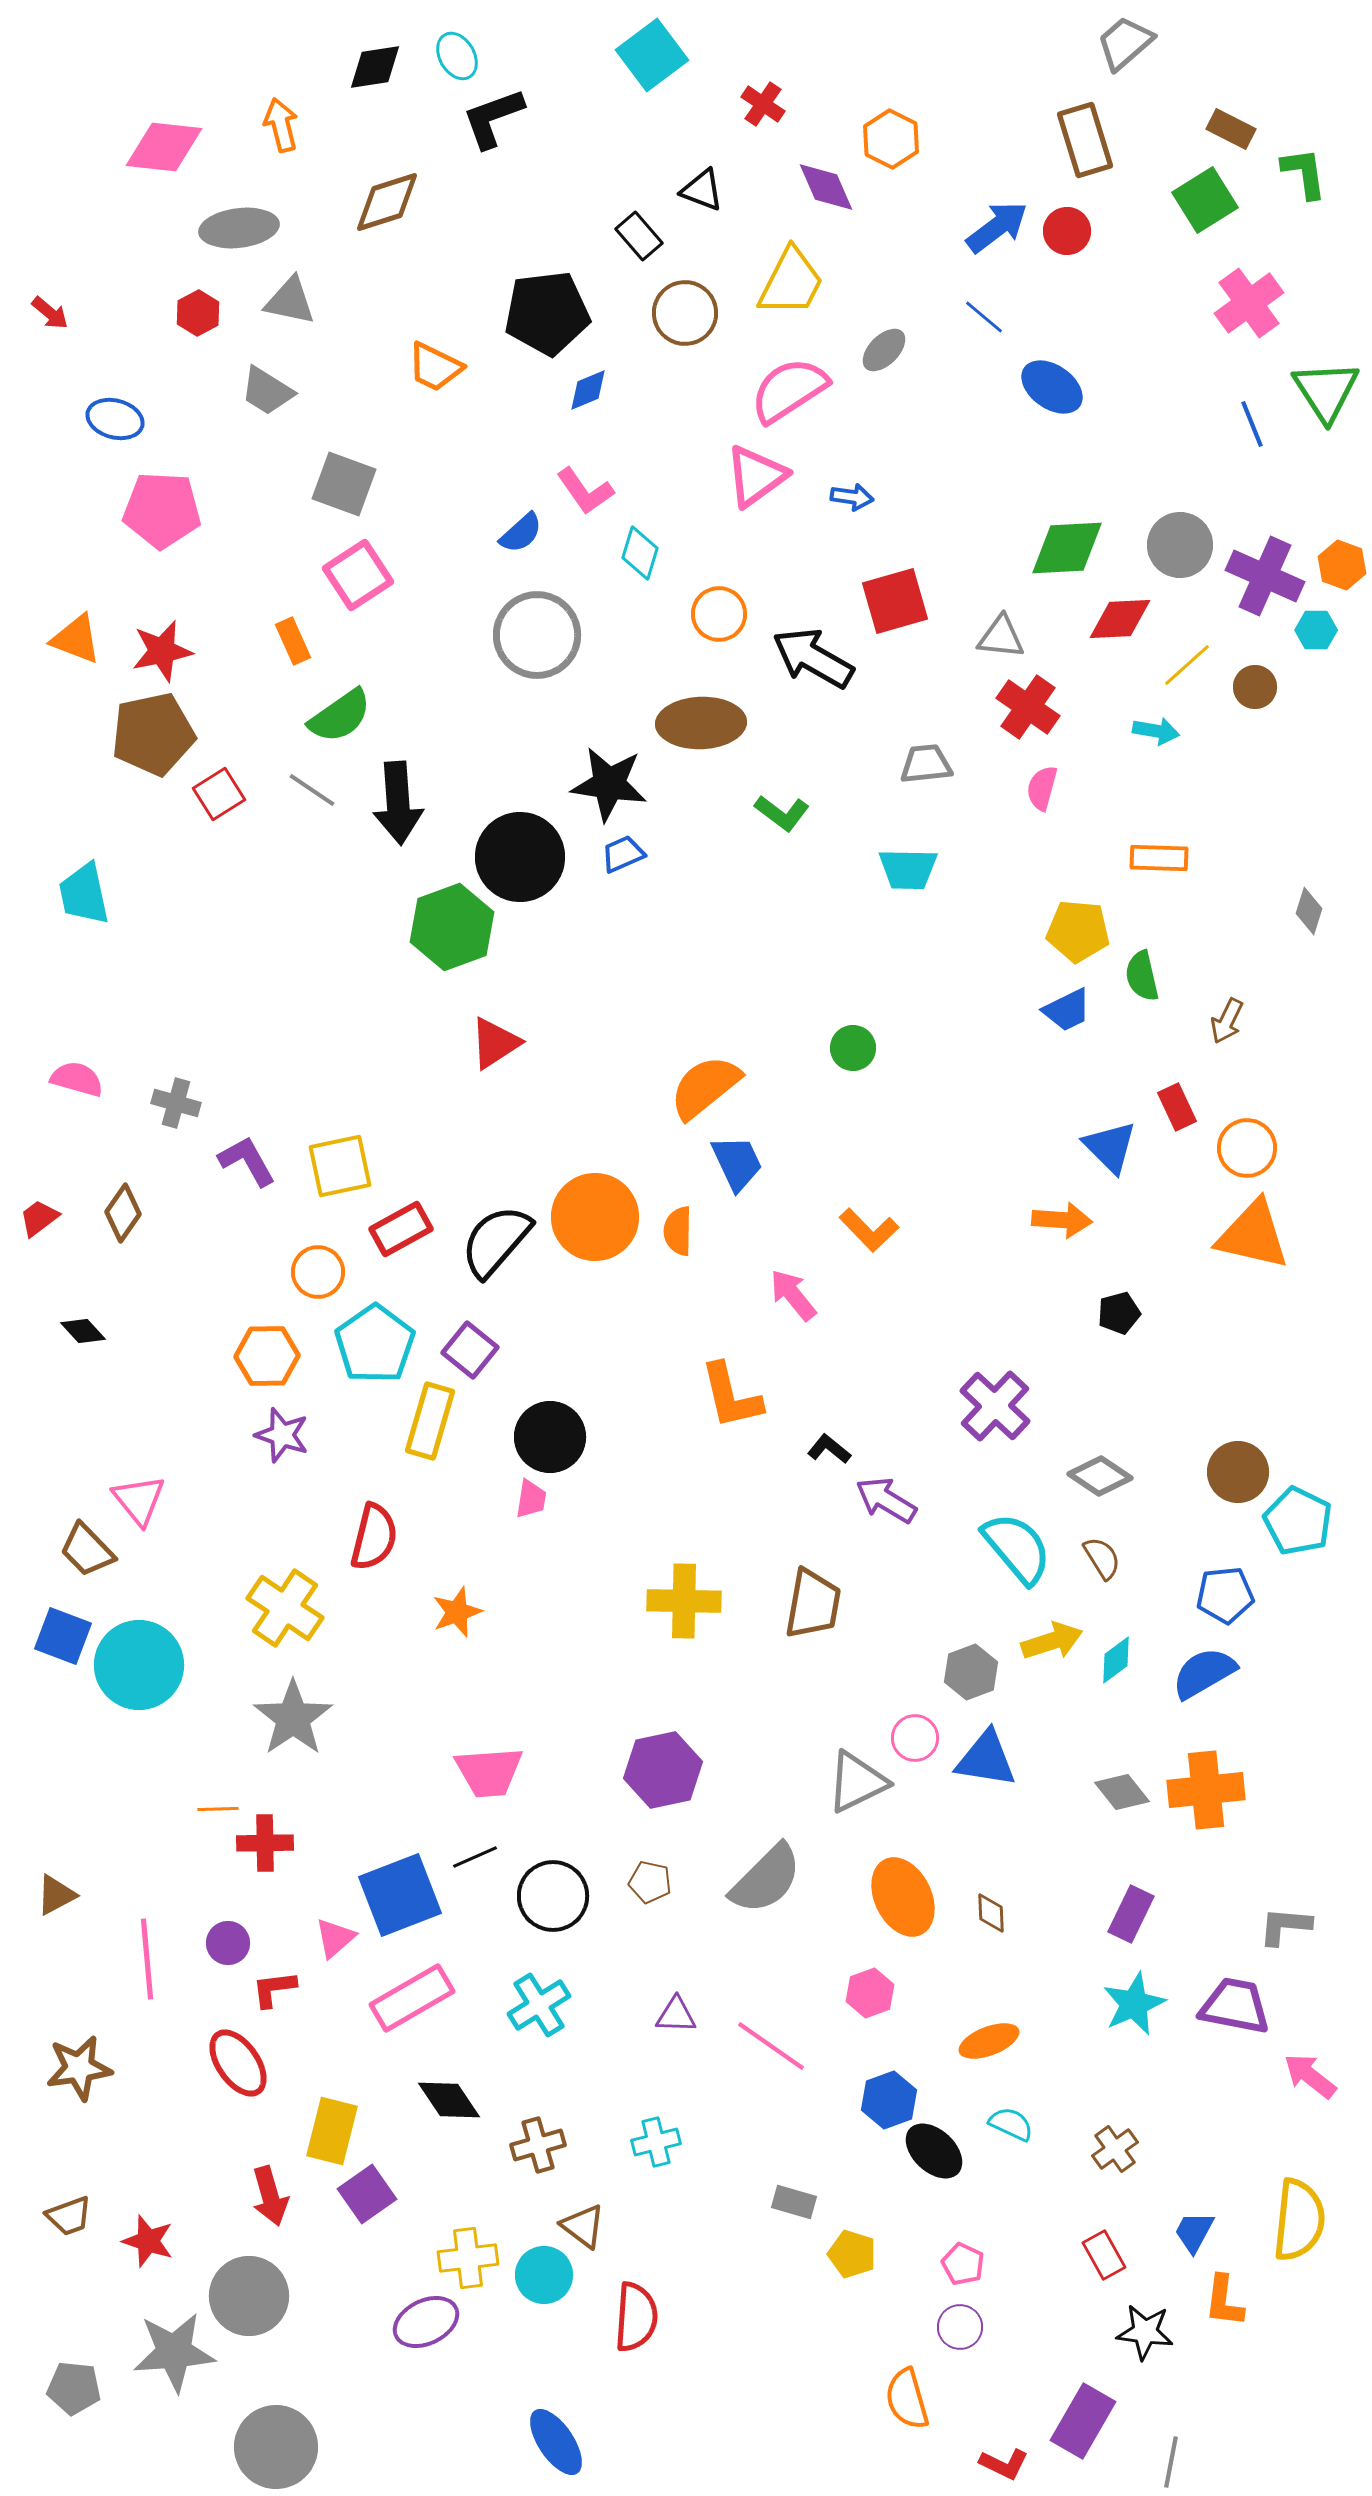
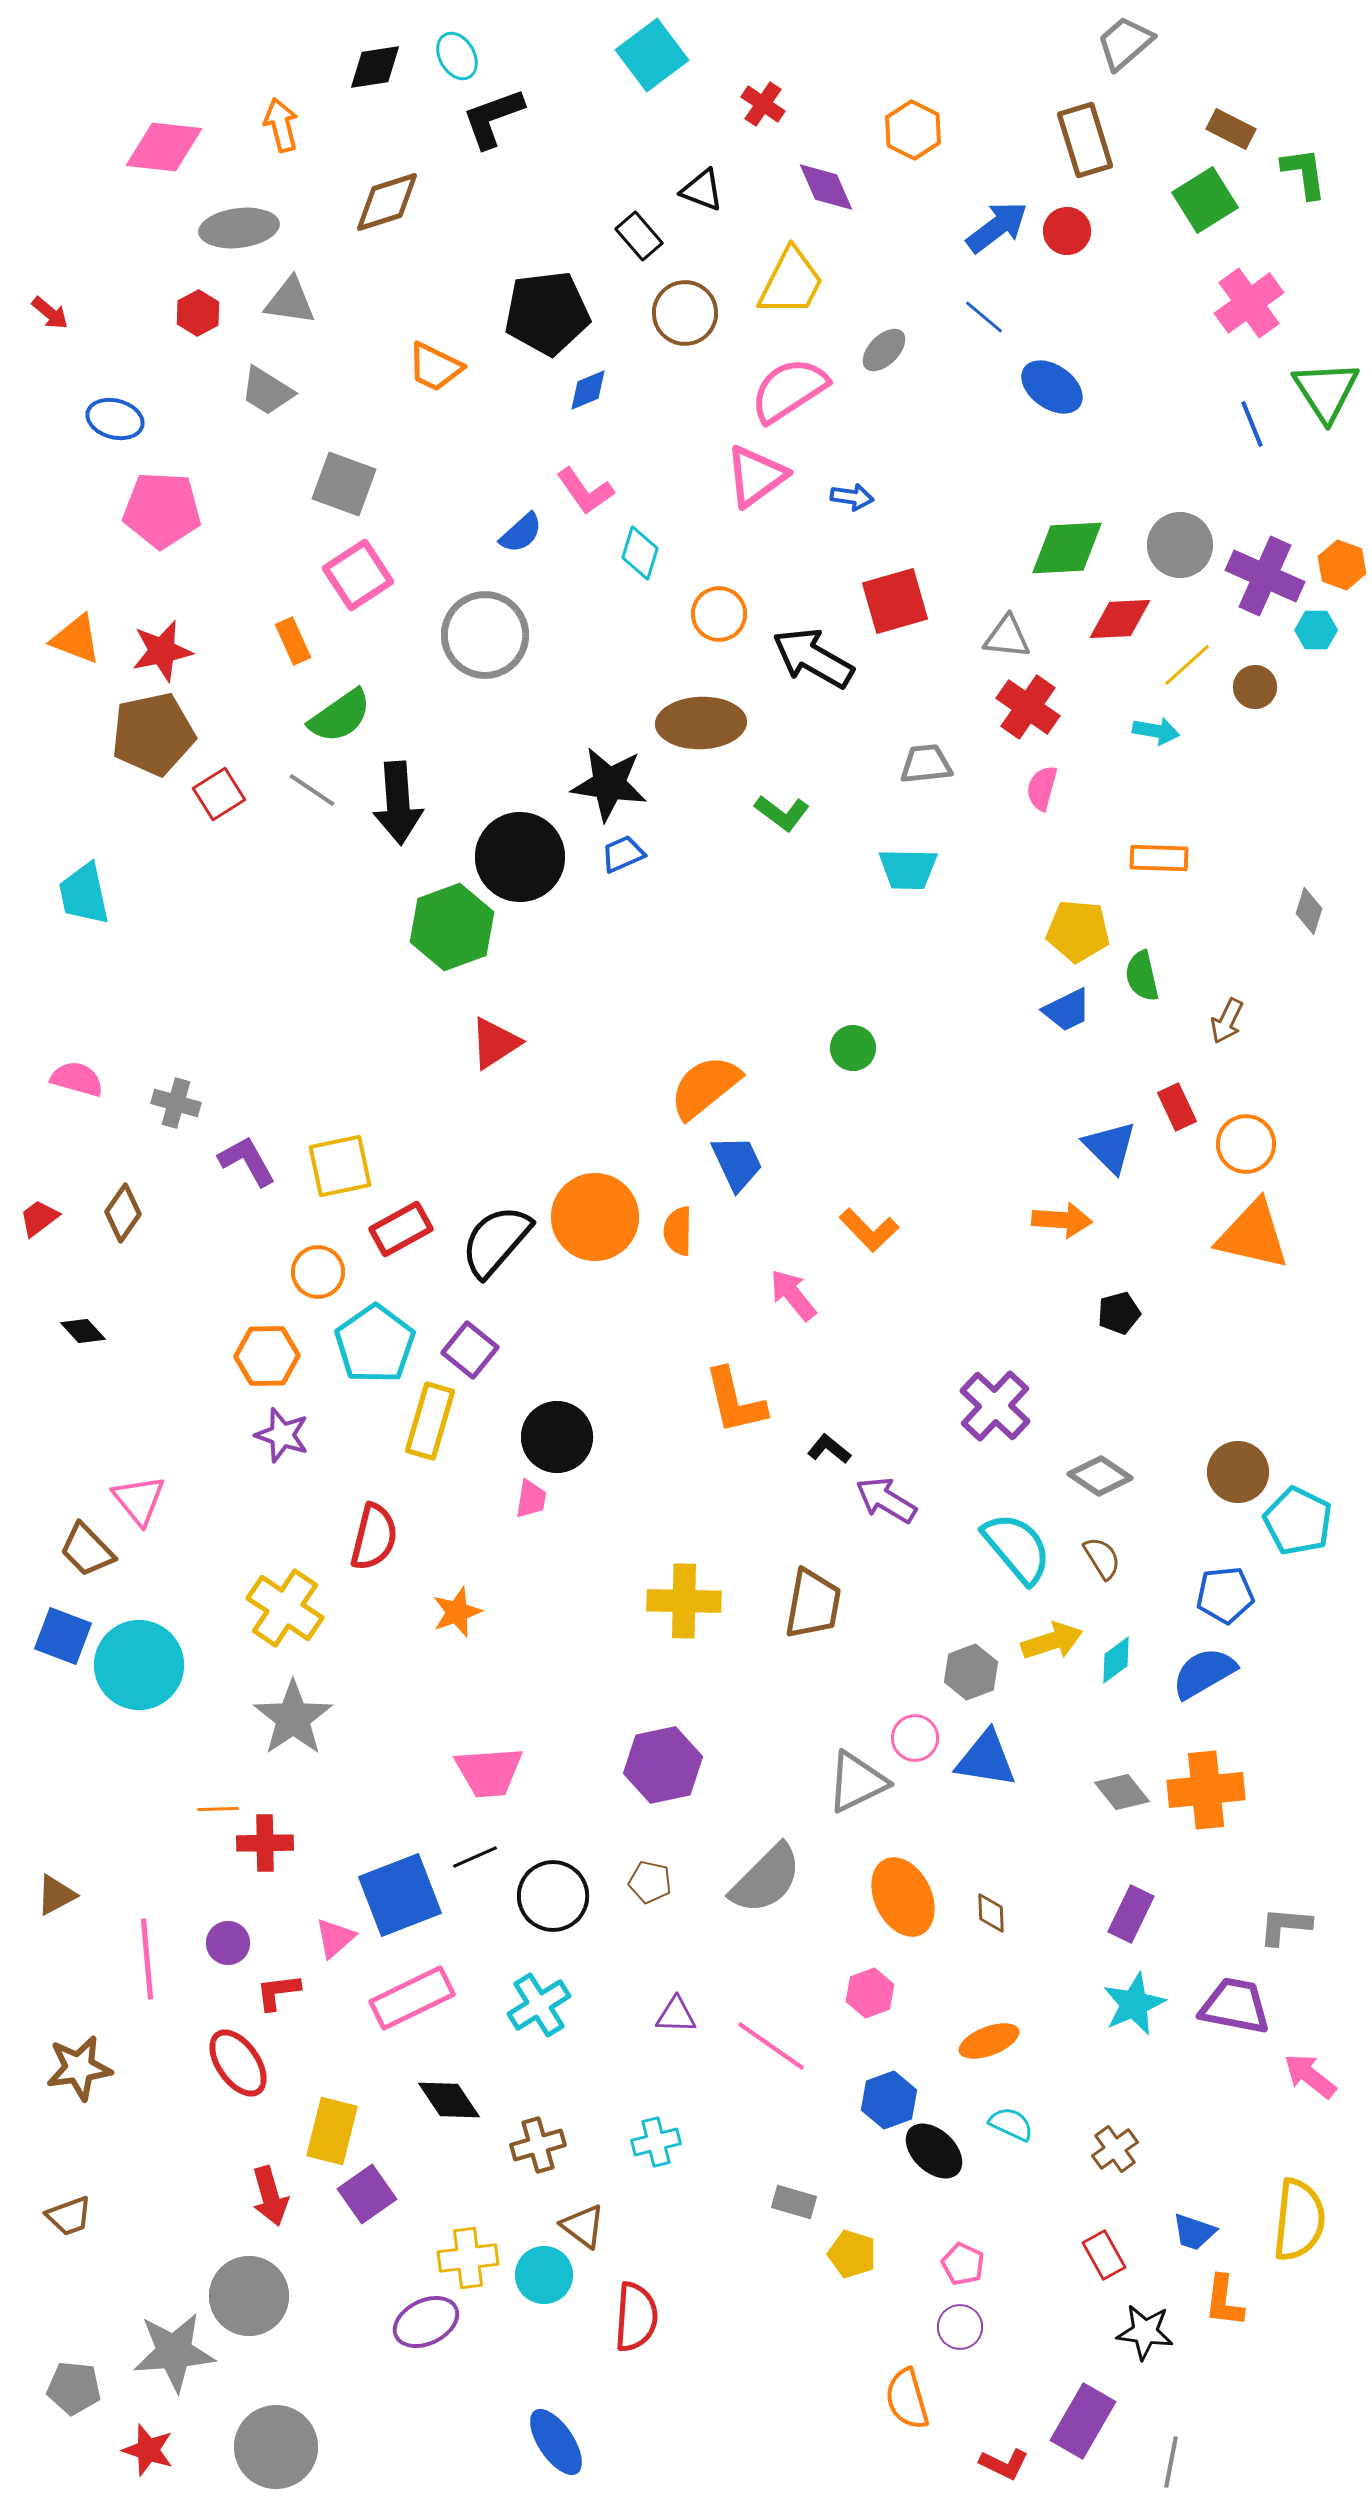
orange hexagon at (891, 139): moved 22 px right, 9 px up
gray triangle at (290, 301): rotated 4 degrees counterclockwise
gray circle at (537, 635): moved 52 px left
gray triangle at (1001, 637): moved 6 px right
orange circle at (1247, 1148): moved 1 px left, 4 px up
orange L-shape at (731, 1396): moved 4 px right, 5 px down
black circle at (550, 1437): moved 7 px right
purple hexagon at (663, 1770): moved 5 px up
red L-shape at (274, 1989): moved 4 px right, 3 px down
pink rectangle at (412, 1998): rotated 4 degrees clockwise
blue trapezoid at (1194, 2232): rotated 99 degrees counterclockwise
red star at (148, 2241): moved 209 px down
